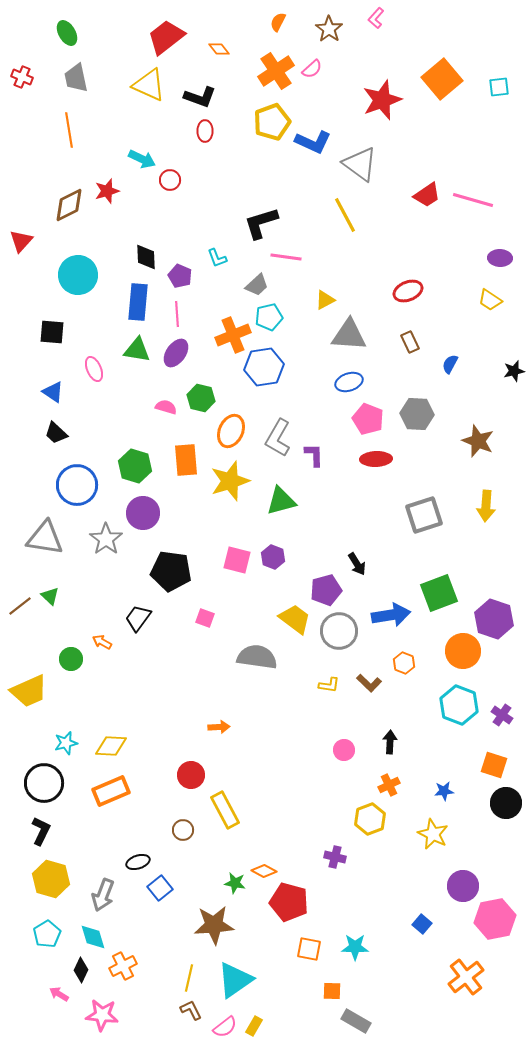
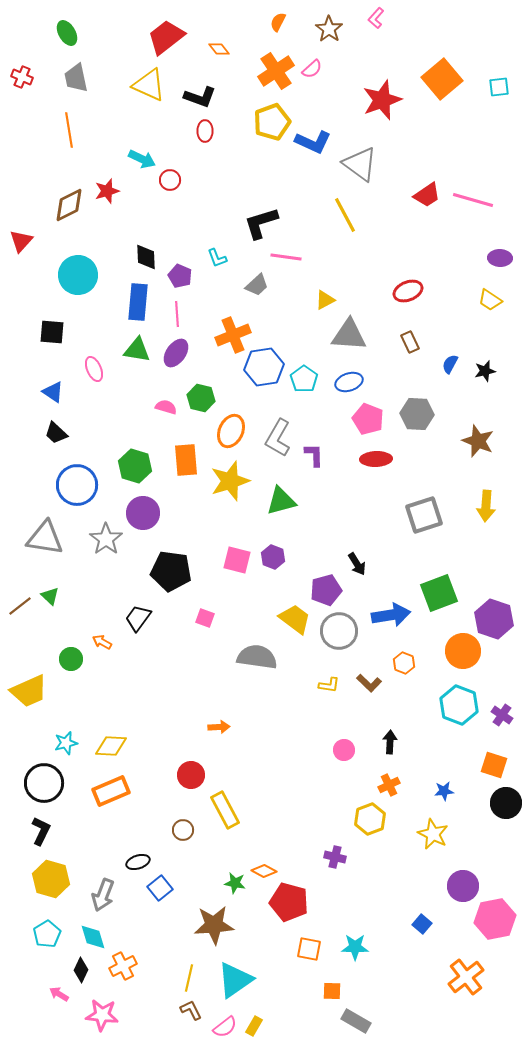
cyan pentagon at (269, 317): moved 35 px right, 62 px down; rotated 24 degrees counterclockwise
black star at (514, 371): moved 29 px left
